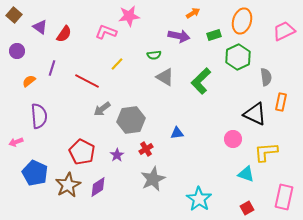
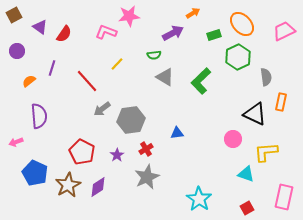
brown square: rotated 21 degrees clockwise
orange ellipse: moved 3 px down; rotated 60 degrees counterclockwise
purple arrow: moved 6 px left, 3 px up; rotated 40 degrees counterclockwise
red line: rotated 20 degrees clockwise
gray star: moved 6 px left, 2 px up
